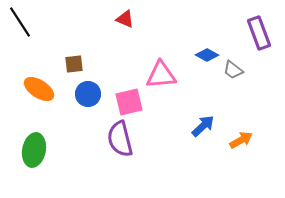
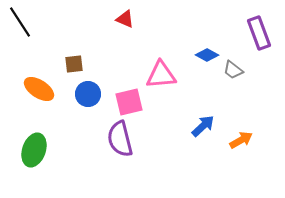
green ellipse: rotated 8 degrees clockwise
